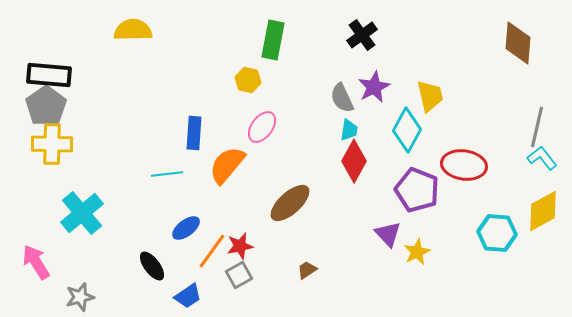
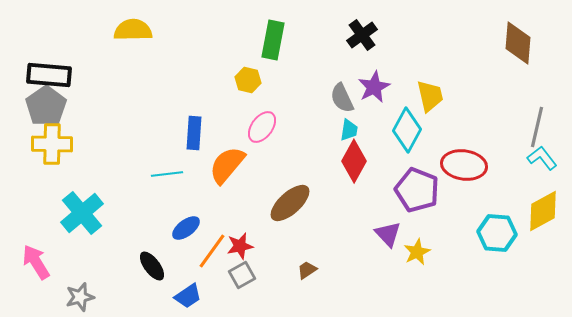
gray square: moved 3 px right
